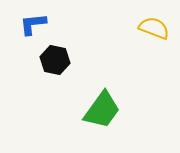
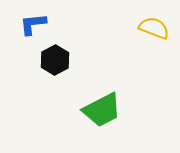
black hexagon: rotated 20 degrees clockwise
green trapezoid: rotated 27 degrees clockwise
